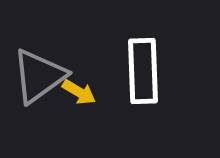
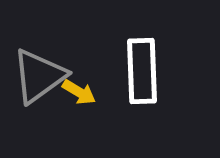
white rectangle: moved 1 px left
